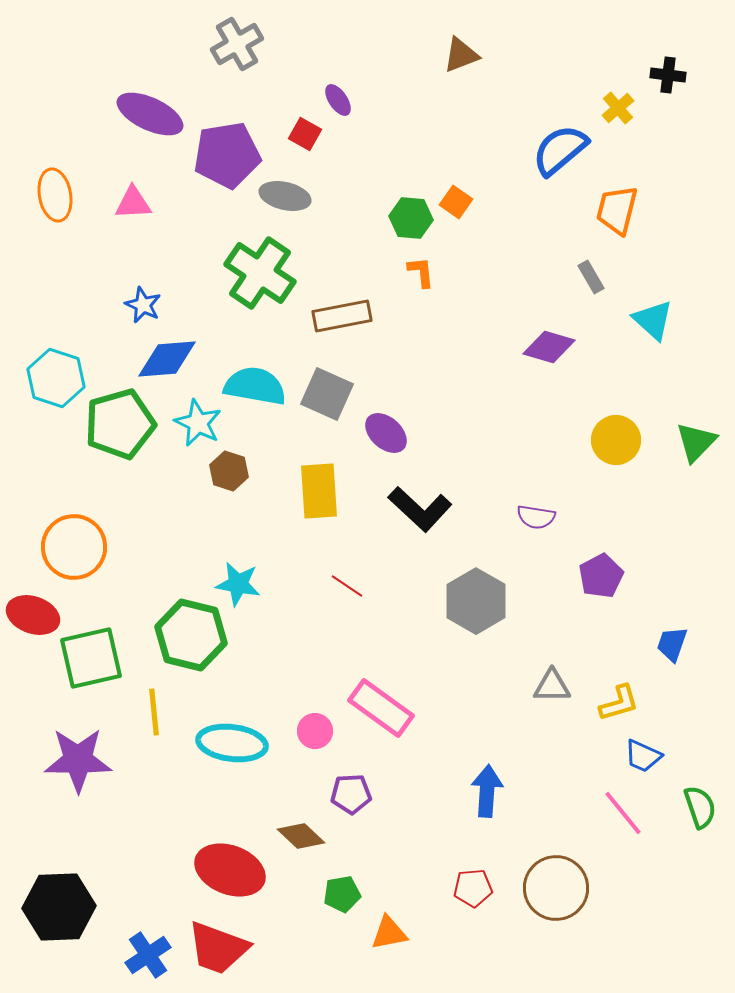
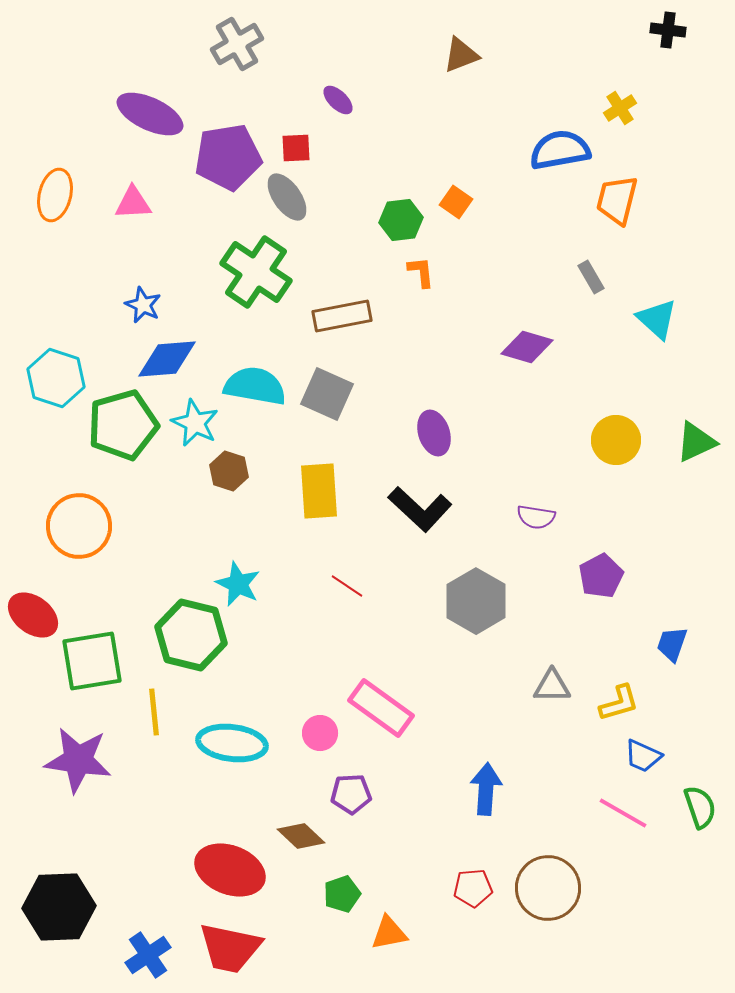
black cross at (668, 75): moved 45 px up
purple ellipse at (338, 100): rotated 12 degrees counterclockwise
yellow cross at (618, 108): moved 2 px right; rotated 8 degrees clockwise
red square at (305, 134): moved 9 px left, 14 px down; rotated 32 degrees counterclockwise
blue semicircle at (560, 150): rotated 30 degrees clockwise
purple pentagon at (227, 155): moved 1 px right, 2 px down
orange ellipse at (55, 195): rotated 24 degrees clockwise
gray ellipse at (285, 196): moved 2 px right, 1 px down; rotated 42 degrees clockwise
orange trapezoid at (617, 210): moved 10 px up
green hexagon at (411, 218): moved 10 px left, 2 px down; rotated 12 degrees counterclockwise
green cross at (260, 273): moved 4 px left, 1 px up
cyan triangle at (653, 320): moved 4 px right, 1 px up
purple diamond at (549, 347): moved 22 px left
cyan star at (198, 423): moved 3 px left
green pentagon at (120, 424): moved 3 px right, 1 px down
purple ellipse at (386, 433): moved 48 px right; rotated 30 degrees clockwise
green triangle at (696, 442): rotated 21 degrees clockwise
orange circle at (74, 547): moved 5 px right, 21 px up
cyan star at (238, 584): rotated 15 degrees clockwise
red ellipse at (33, 615): rotated 18 degrees clockwise
green square at (91, 658): moved 1 px right, 3 px down; rotated 4 degrees clockwise
pink circle at (315, 731): moved 5 px right, 2 px down
purple star at (78, 760): rotated 8 degrees clockwise
blue arrow at (487, 791): moved 1 px left, 2 px up
pink line at (623, 813): rotated 21 degrees counterclockwise
brown circle at (556, 888): moved 8 px left
green pentagon at (342, 894): rotated 9 degrees counterclockwise
red trapezoid at (218, 948): moved 12 px right; rotated 8 degrees counterclockwise
